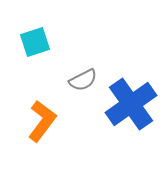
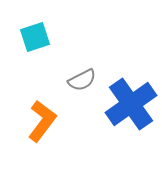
cyan square: moved 5 px up
gray semicircle: moved 1 px left
